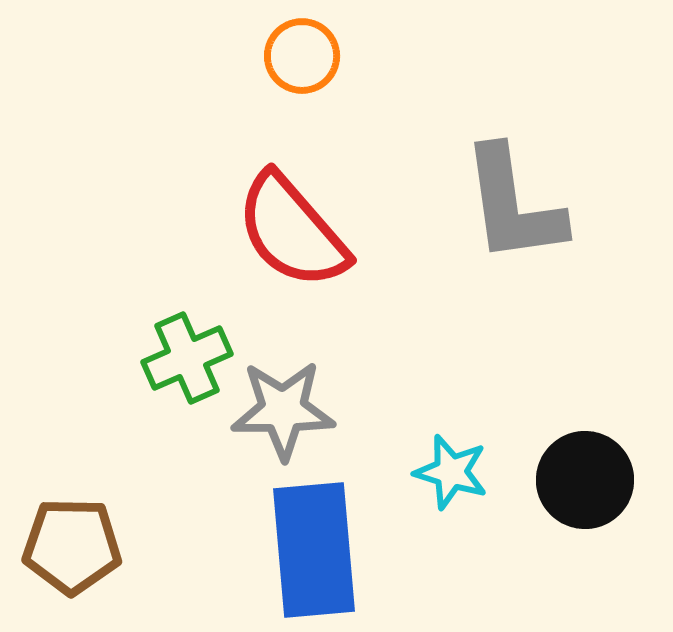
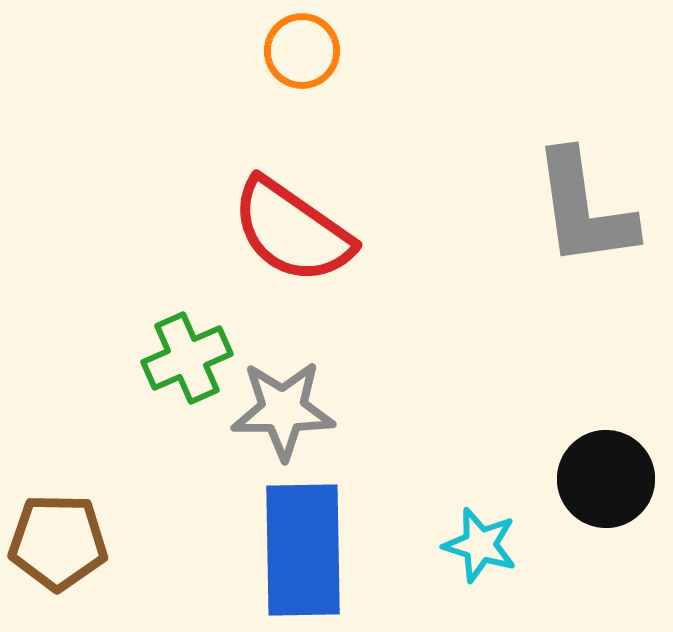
orange circle: moved 5 px up
gray L-shape: moved 71 px right, 4 px down
red semicircle: rotated 14 degrees counterclockwise
cyan star: moved 29 px right, 73 px down
black circle: moved 21 px right, 1 px up
brown pentagon: moved 14 px left, 4 px up
blue rectangle: moved 11 px left; rotated 4 degrees clockwise
